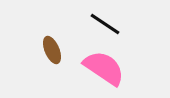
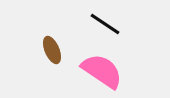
pink semicircle: moved 2 px left, 3 px down
